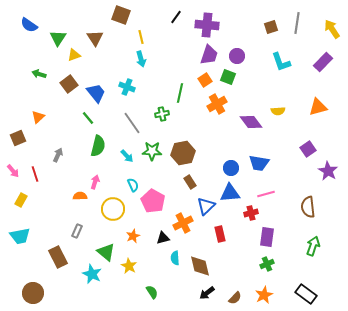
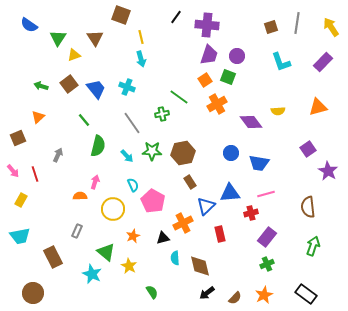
yellow arrow at (332, 29): moved 1 px left, 2 px up
green arrow at (39, 74): moved 2 px right, 12 px down
blue trapezoid at (96, 93): moved 4 px up
green line at (180, 93): moved 1 px left, 4 px down; rotated 66 degrees counterclockwise
green line at (88, 118): moved 4 px left, 2 px down
blue circle at (231, 168): moved 15 px up
purple rectangle at (267, 237): rotated 30 degrees clockwise
brown rectangle at (58, 257): moved 5 px left
